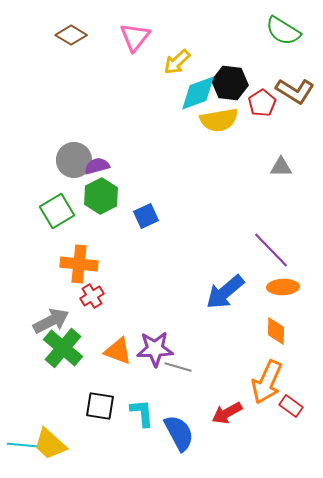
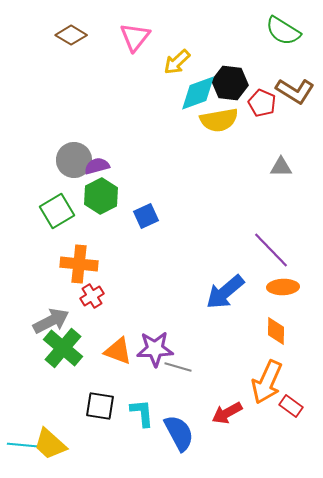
red pentagon: rotated 16 degrees counterclockwise
